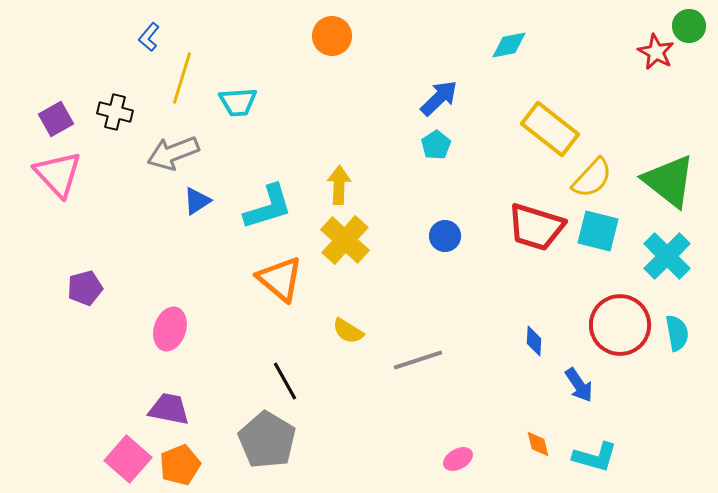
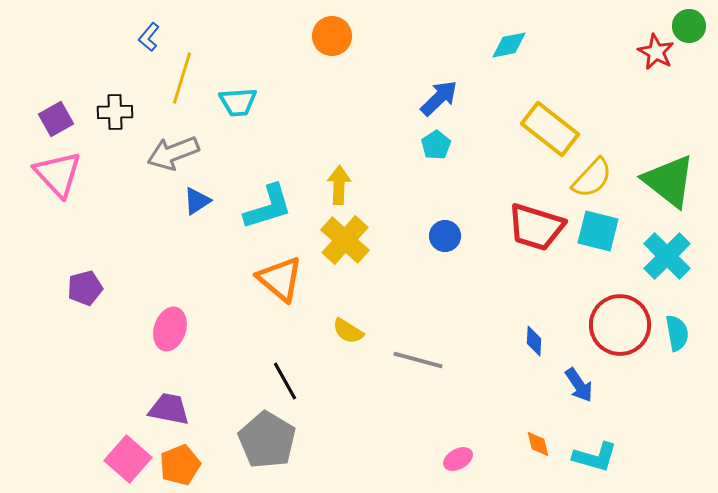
black cross at (115, 112): rotated 16 degrees counterclockwise
gray line at (418, 360): rotated 33 degrees clockwise
